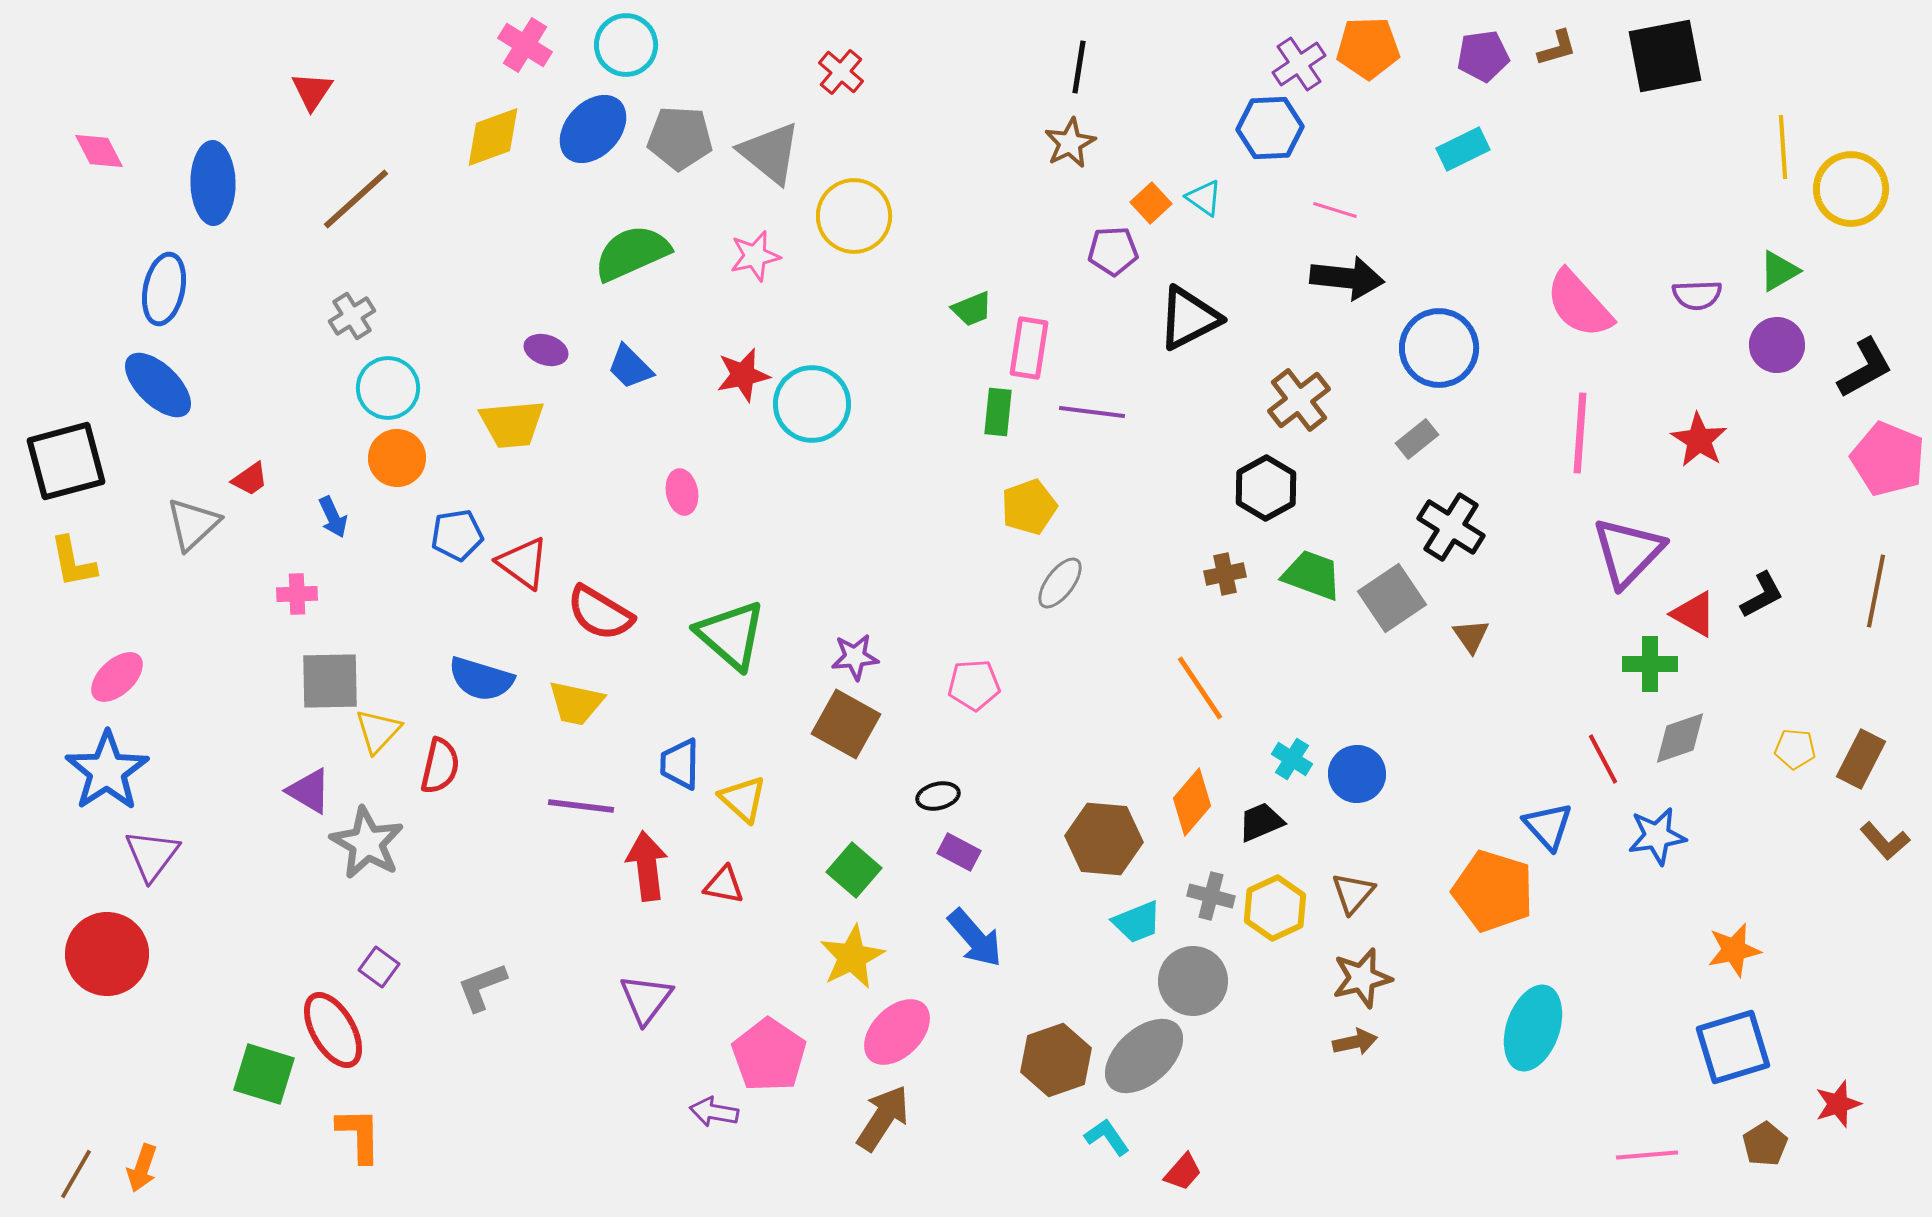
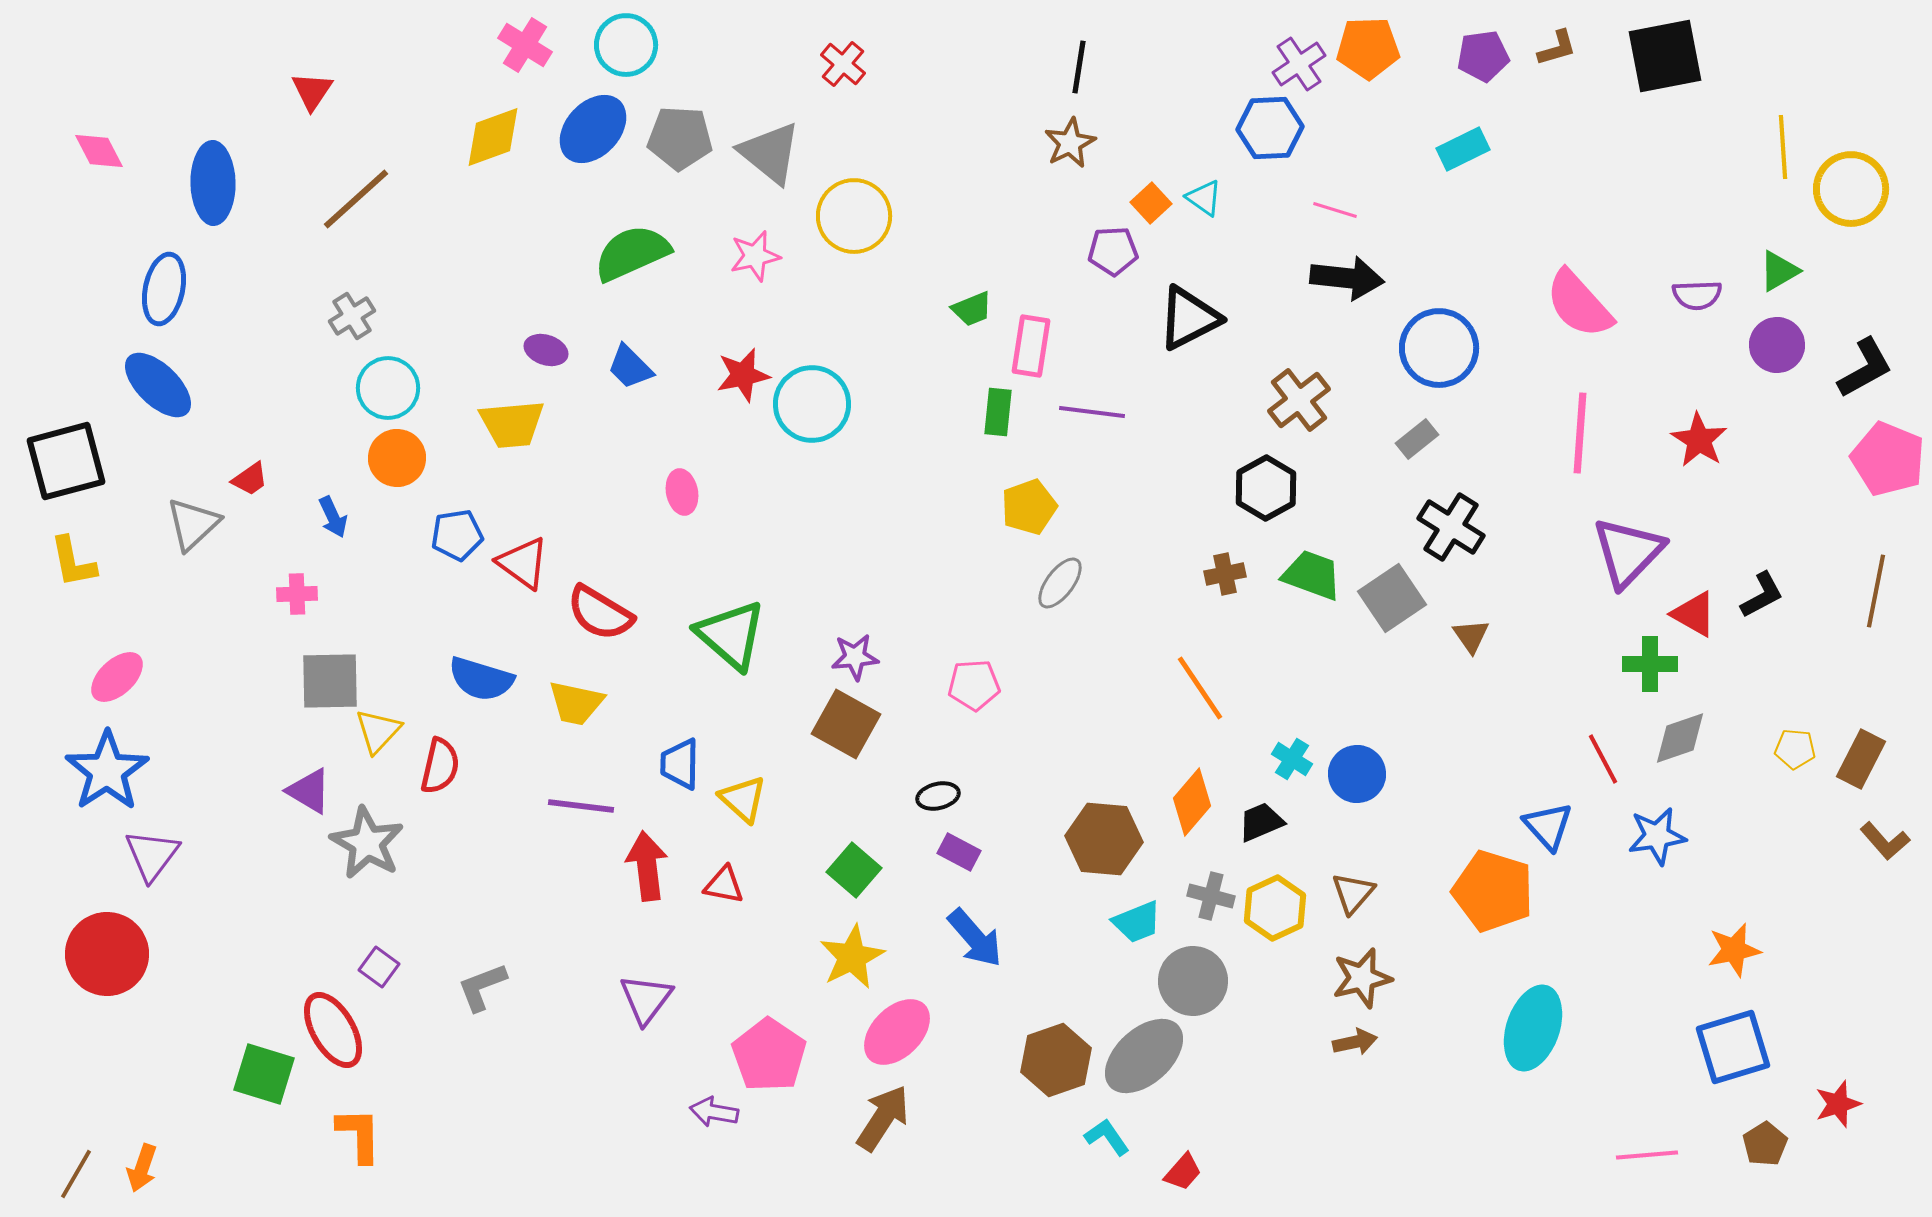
red cross at (841, 72): moved 2 px right, 8 px up
pink rectangle at (1029, 348): moved 2 px right, 2 px up
